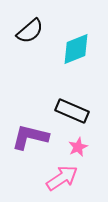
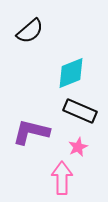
cyan diamond: moved 5 px left, 24 px down
black rectangle: moved 8 px right
purple L-shape: moved 1 px right, 5 px up
pink arrow: rotated 56 degrees counterclockwise
